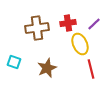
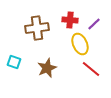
red cross: moved 2 px right, 3 px up; rotated 14 degrees clockwise
red line: rotated 36 degrees counterclockwise
